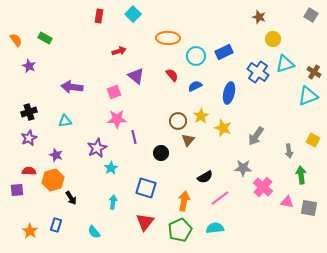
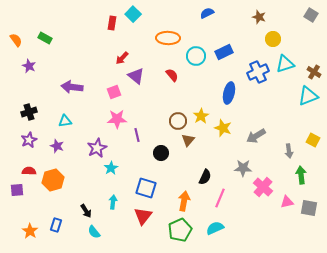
red rectangle at (99, 16): moved 13 px right, 7 px down
red arrow at (119, 51): moved 3 px right, 7 px down; rotated 152 degrees clockwise
blue cross at (258, 72): rotated 30 degrees clockwise
blue semicircle at (195, 86): moved 12 px right, 73 px up
gray arrow at (256, 136): rotated 24 degrees clockwise
purple line at (134, 137): moved 3 px right, 2 px up
purple star at (29, 138): moved 2 px down
purple star at (56, 155): moved 1 px right, 9 px up
black semicircle at (205, 177): rotated 35 degrees counterclockwise
black arrow at (71, 198): moved 15 px right, 13 px down
pink line at (220, 198): rotated 30 degrees counterclockwise
pink triangle at (287, 202): rotated 24 degrees counterclockwise
red triangle at (145, 222): moved 2 px left, 6 px up
cyan semicircle at (215, 228): rotated 18 degrees counterclockwise
